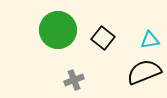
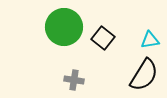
green circle: moved 6 px right, 3 px up
black semicircle: moved 3 px down; rotated 144 degrees clockwise
gray cross: rotated 30 degrees clockwise
